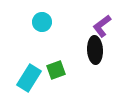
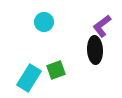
cyan circle: moved 2 px right
